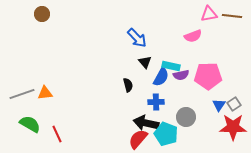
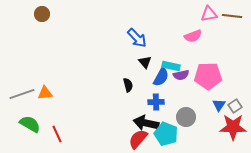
gray square: moved 1 px right, 2 px down
